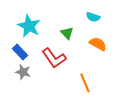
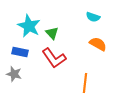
green triangle: moved 15 px left
blue rectangle: rotated 35 degrees counterclockwise
gray star: moved 9 px left, 2 px down
orange line: rotated 30 degrees clockwise
